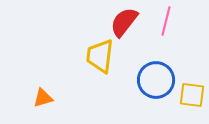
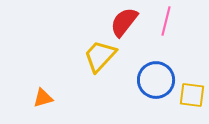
yellow trapezoid: rotated 36 degrees clockwise
